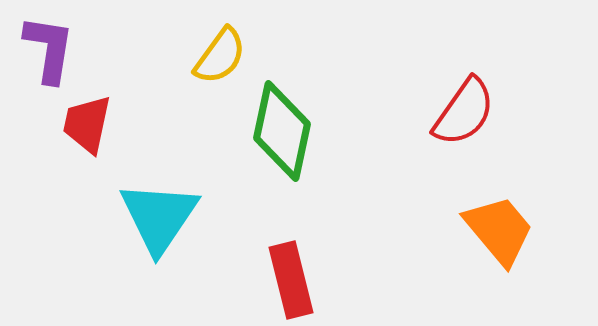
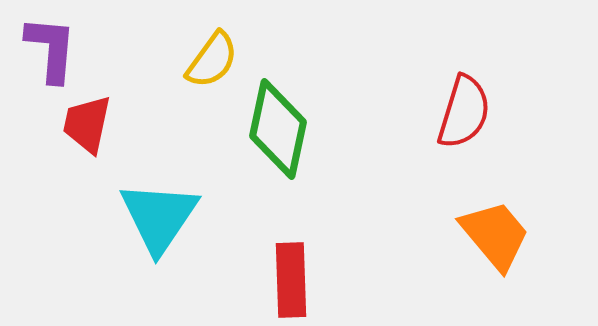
purple L-shape: moved 2 px right; rotated 4 degrees counterclockwise
yellow semicircle: moved 8 px left, 4 px down
red semicircle: rotated 18 degrees counterclockwise
green diamond: moved 4 px left, 2 px up
orange trapezoid: moved 4 px left, 5 px down
red rectangle: rotated 12 degrees clockwise
